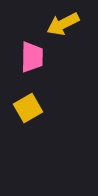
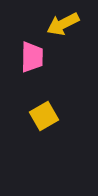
yellow square: moved 16 px right, 8 px down
